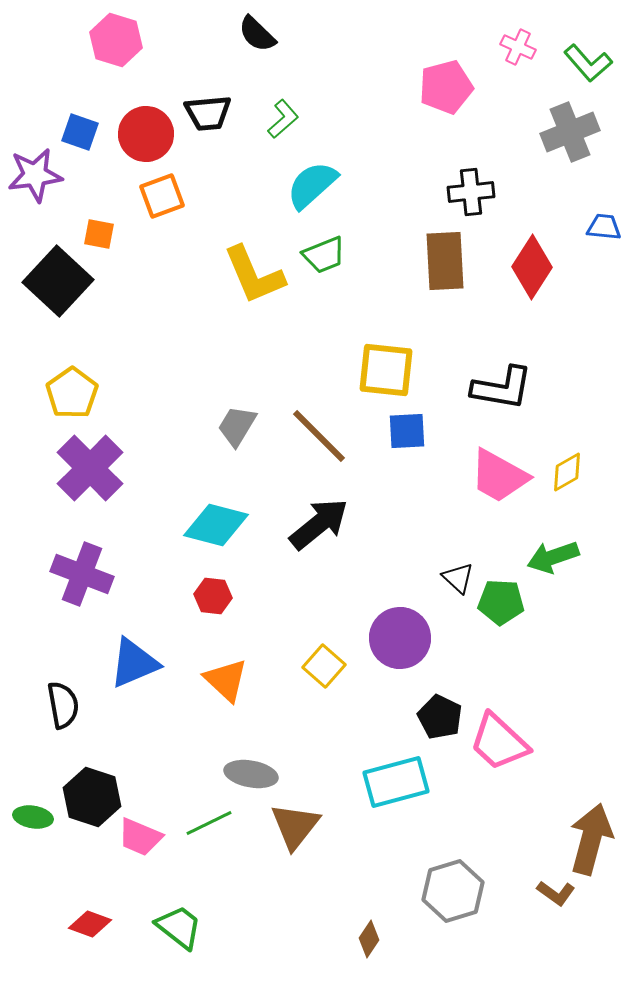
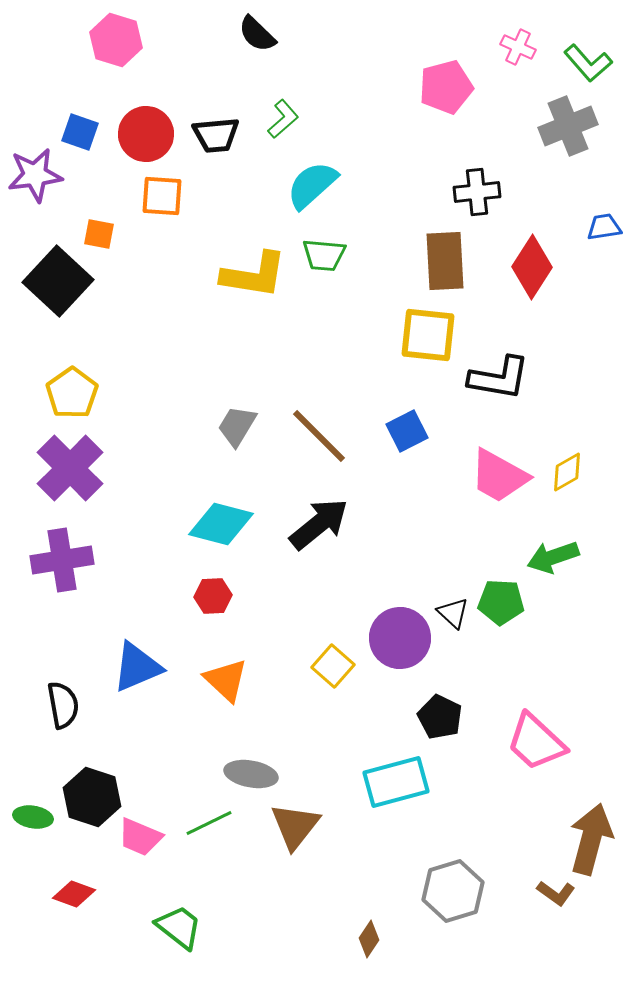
black trapezoid at (208, 113): moved 8 px right, 22 px down
gray cross at (570, 132): moved 2 px left, 6 px up
black cross at (471, 192): moved 6 px right
orange square at (162, 196): rotated 24 degrees clockwise
blue trapezoid at (604, 227): rotated 15 degrees counterclockwise
green trapezoid at (324, 255): rotated 27 degrees clockwise
yellow L-shape at (254, 275): rotated 58 degrees counterclockwise
yellow square at (386, 370): moved 42 px right, 35 px up
black L-shape at (502, 388): moved 3 px left, 10 px up
blue square at (407, 431): rotated 24 degrees counterclockwise
purple cross at (90, 468): moved 20 px left
cyan diamond at (216, 525): moved 5 px right, 1 px up
purple cross at (82, 574): moved 20 px left, 14 px up; rotated 30 degrees counterclockwise
black triangle at (458, 578): moved 5 px left, 35 px down
red hexagon at (213, 596): rotated 9 degrees counterclockwise
blue triangle at (134, 663): moved 3 px right, 4 px down
yellow square at (324, 666): moved 9 px right
pink trapezoid at (499, 742): moved 37 px right
red diamond at (90, 924): moved 16 px left, 30 px up
